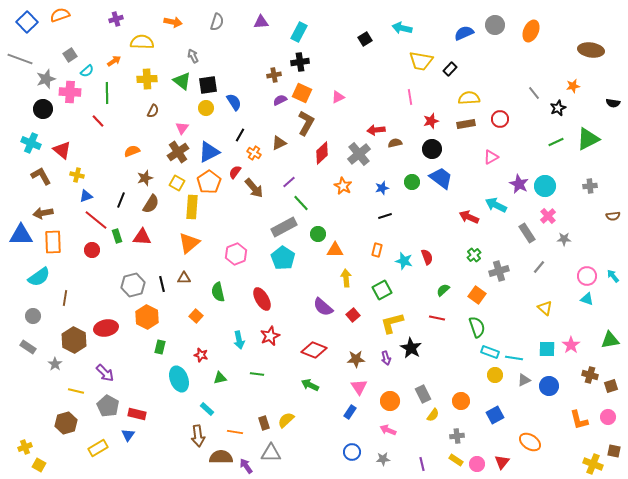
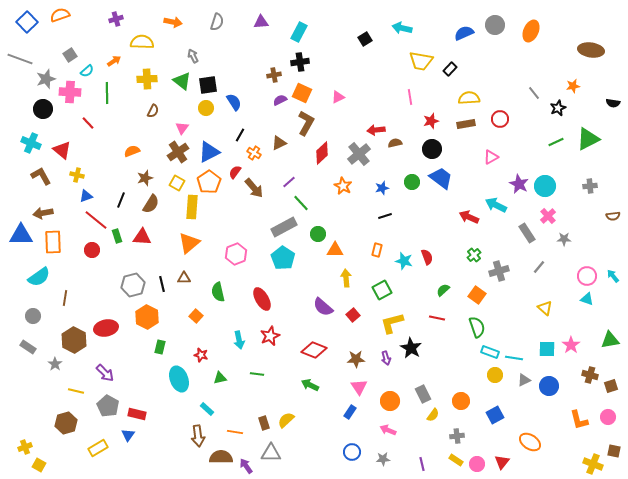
red line at (98, 121): moved 10 px left, 2 px down
